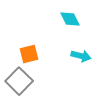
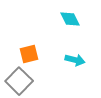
cyan arrow: moved 6 px left, 4 px down
